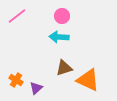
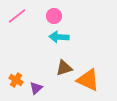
pink circle: moved 8 px left
